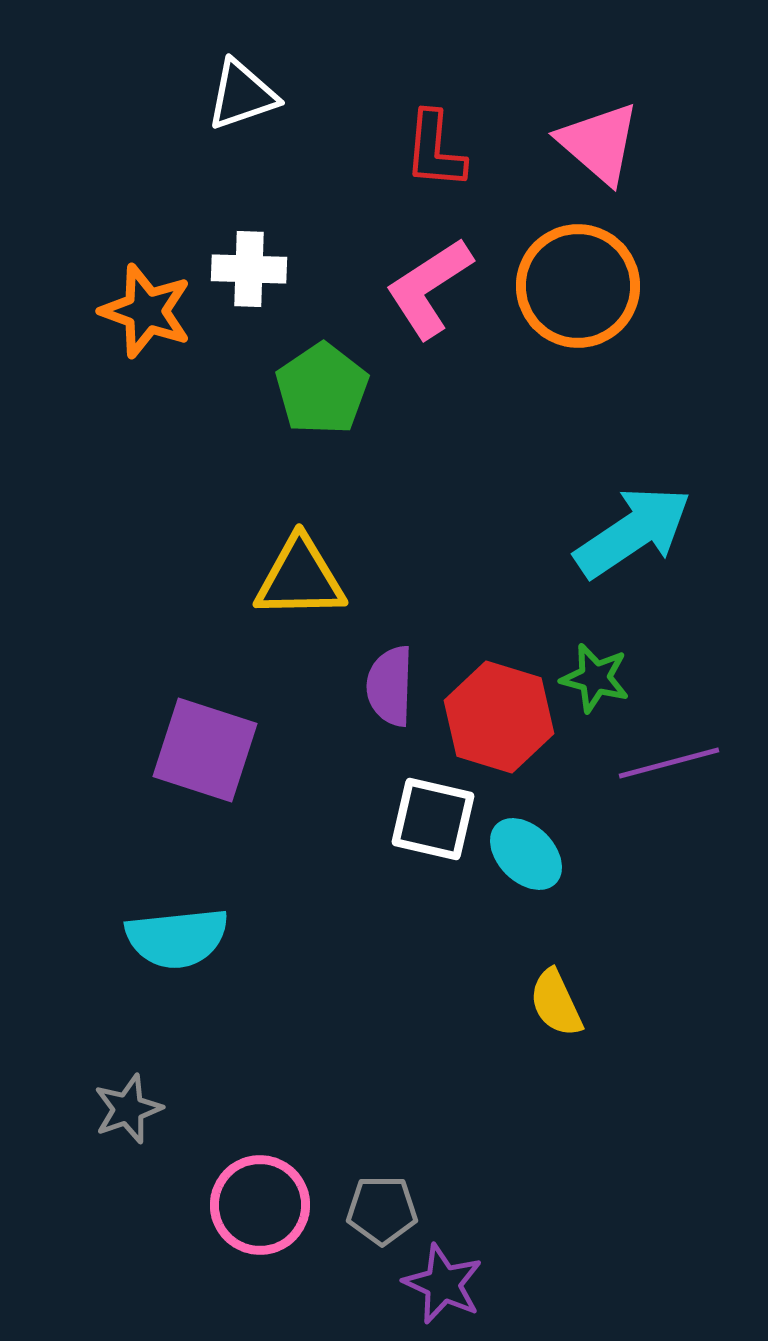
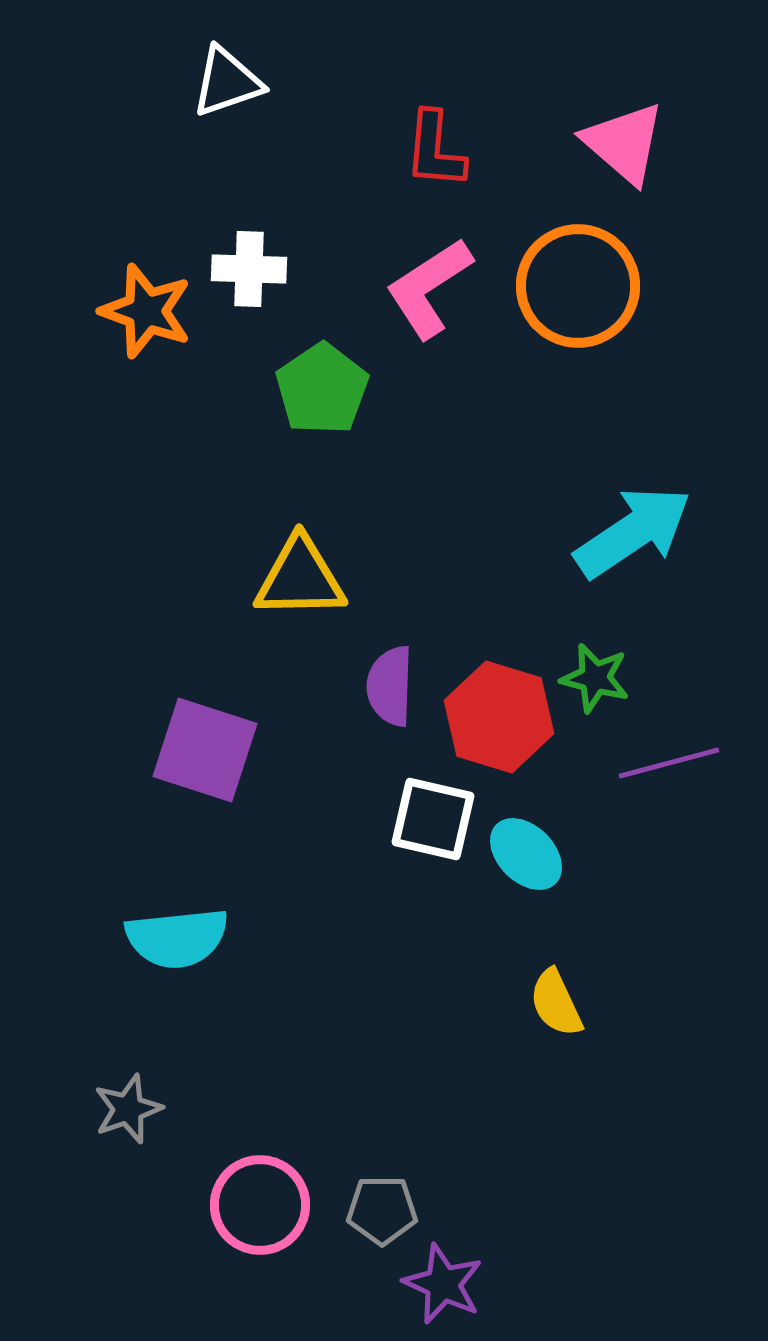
white triangle: moved 15 px left, 13 px up
pink triangle: moved 25 px right
